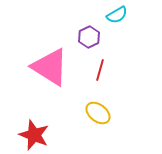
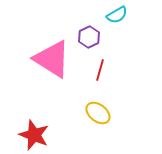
pink triangle: moved 2 px right, 8 px up
